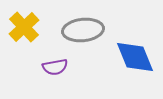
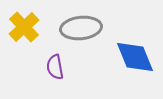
gray ellipse: moved 2 px left, 2 px up
purple semicircle: rotated 90 degrees clockwise
